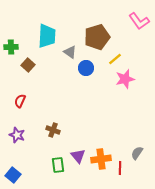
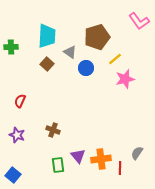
brown square: moved 19 px right, 1 px up
